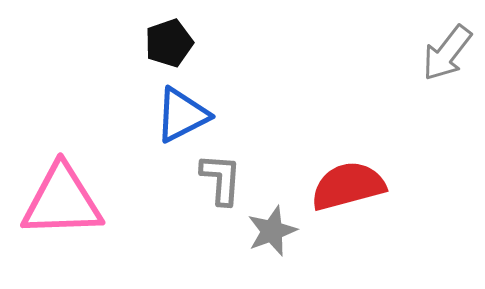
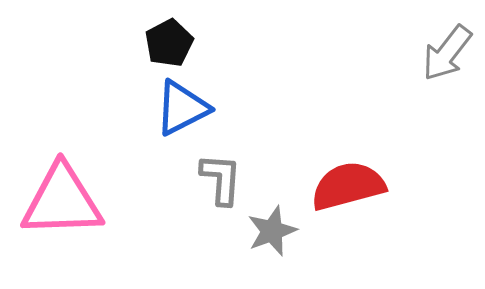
black pentagon: rotated 9 degrees counterclockwise
blue triangle: moved 7 px up
